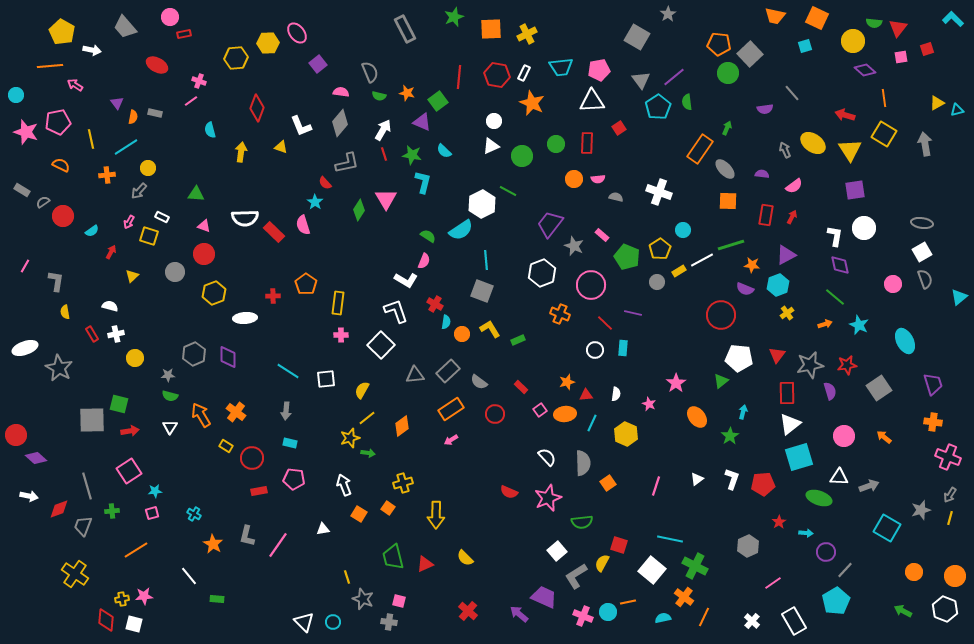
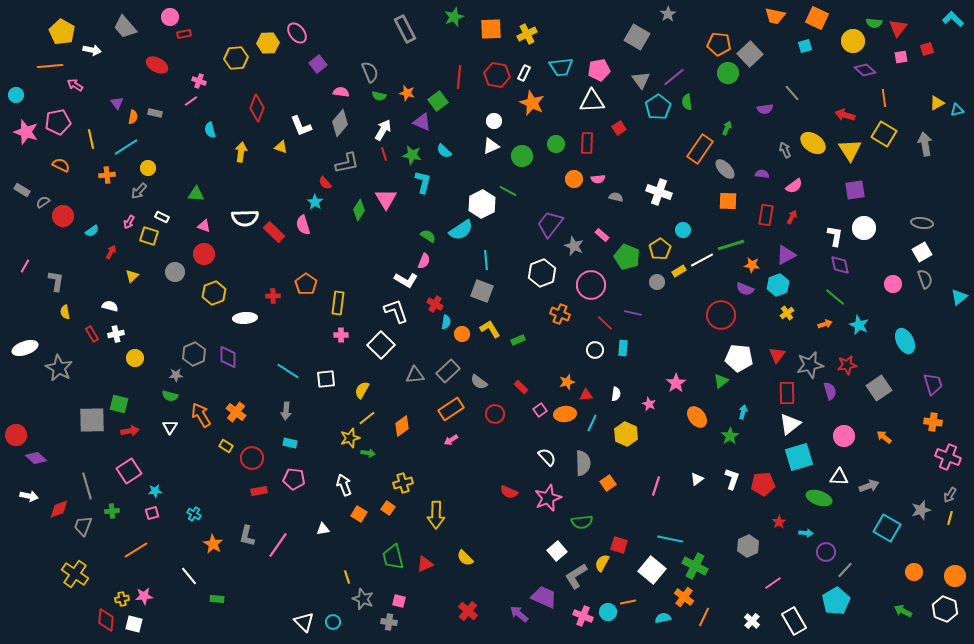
gray star at (168, 375): moved 8 px right
